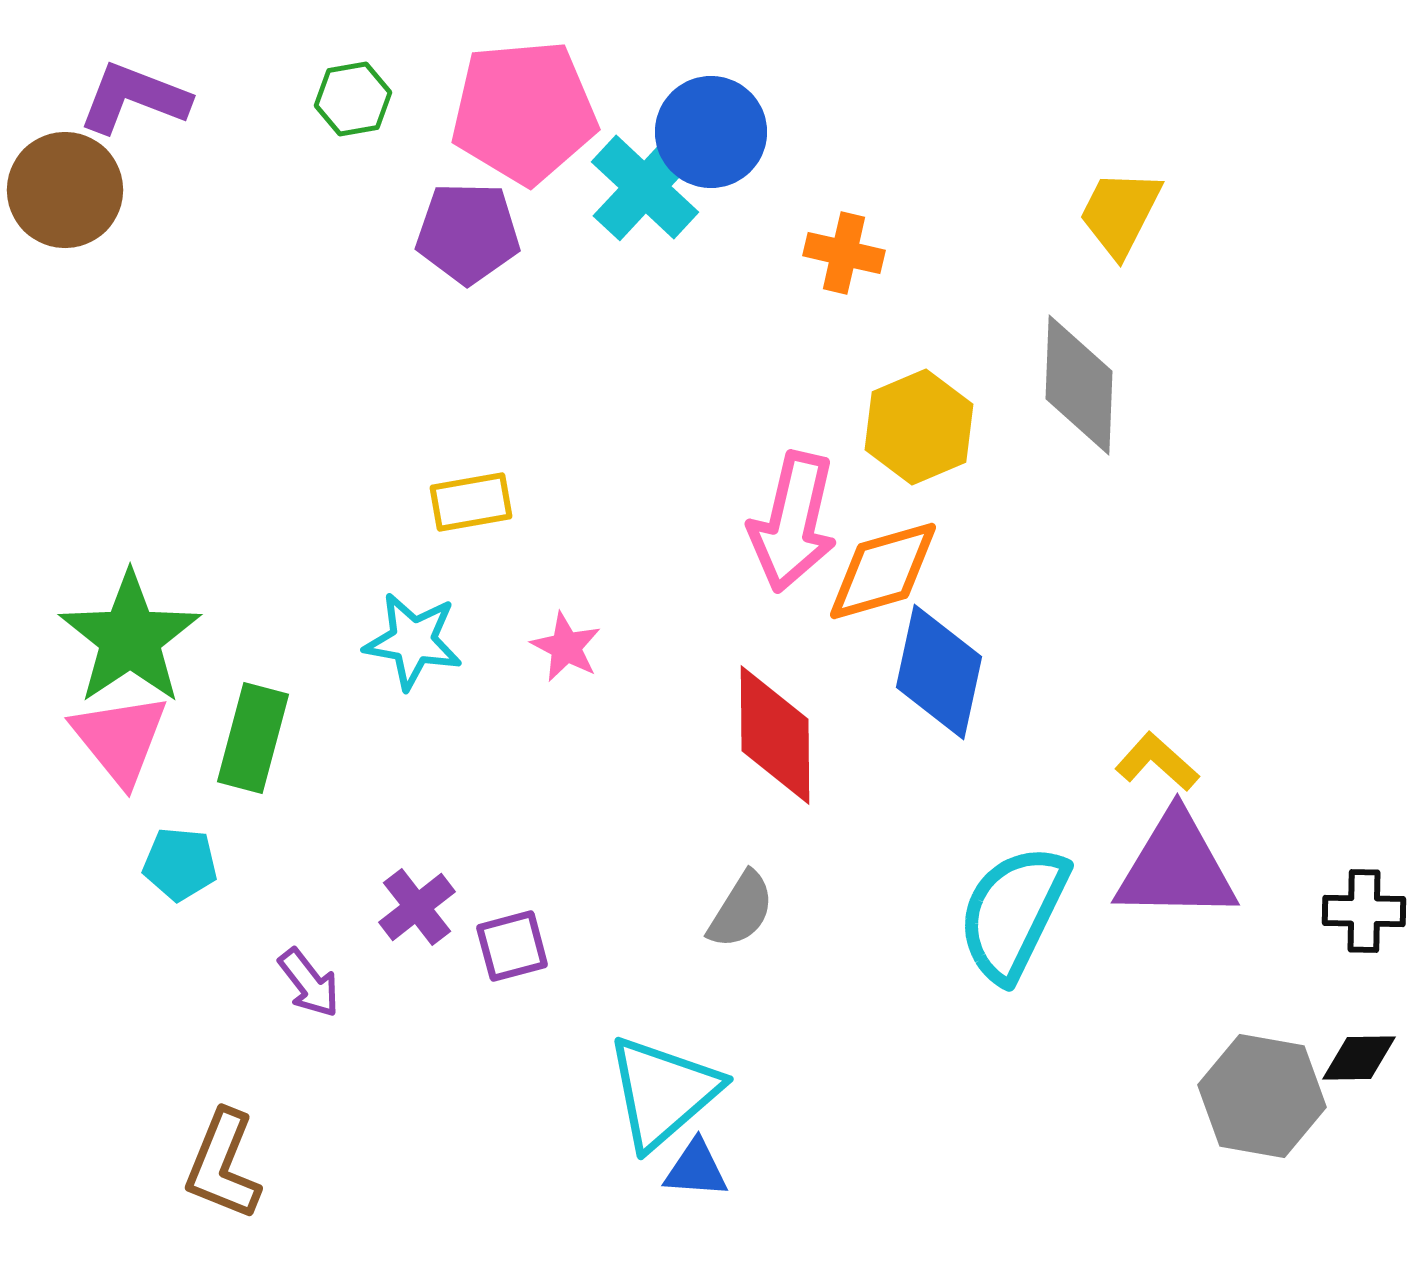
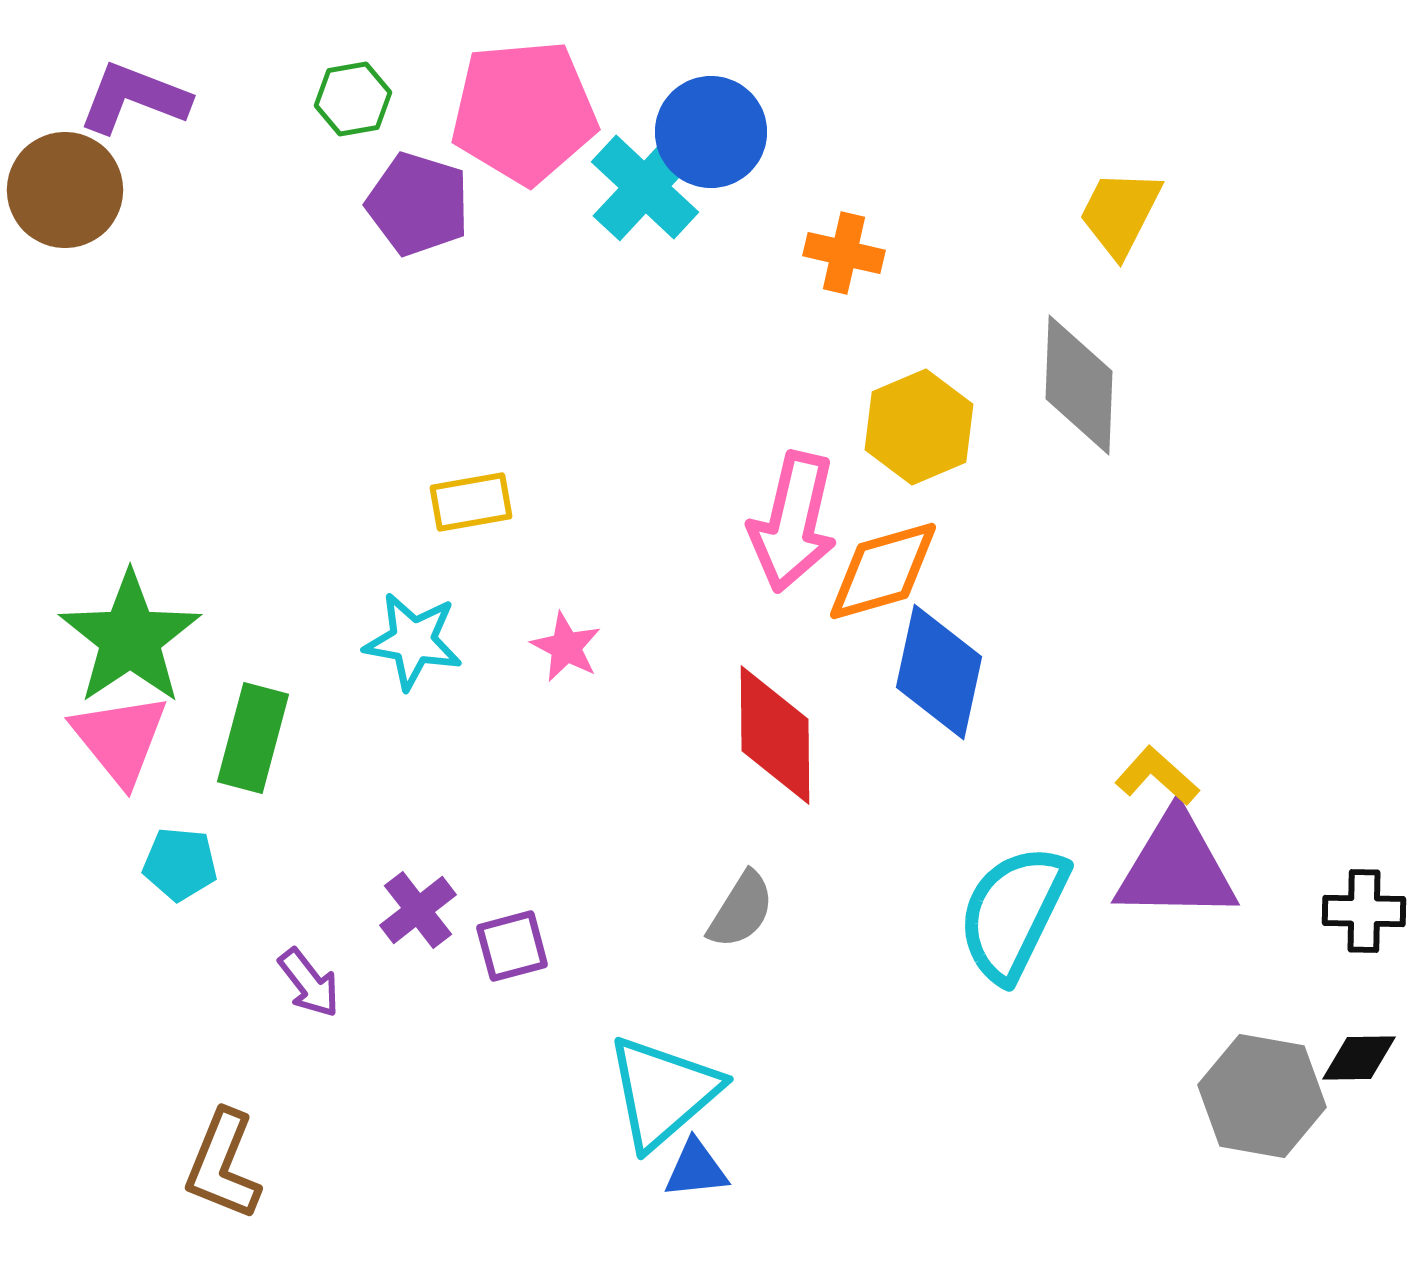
purple pentagon: moved 50 px left, 29 px up; rotated 16 degrees clockwise
yellow L-shape: moved 14 px down
purple cross: moved 1 px right, 3 px down
blue triangle: rotated 10 degrees counterclockwise
